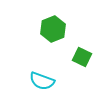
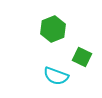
cyan semicircle: moved 14 px right, 5 px up
